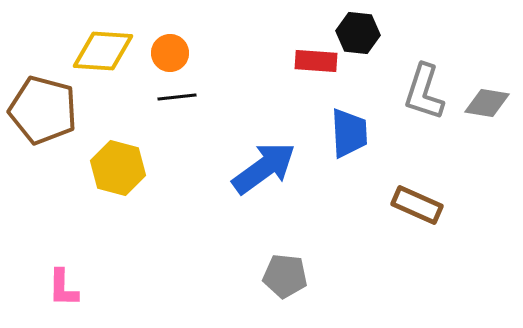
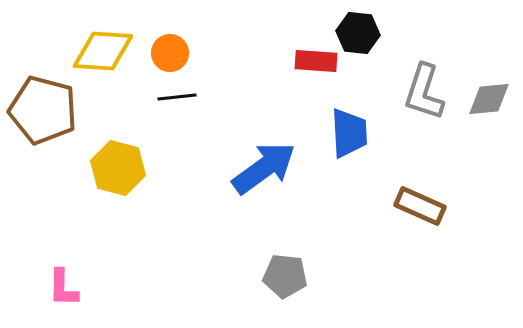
gray diamond: moved 2 px right, 4 px up; rotated 15 degrees counterclockwise
brown rectangle: moved 3 px right, 1 px down
